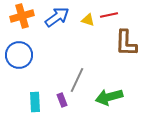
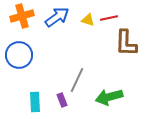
red line: moved 3 px down
